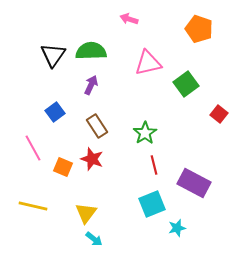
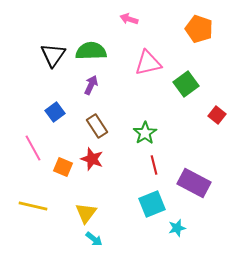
red square: moved 2 px left, 1 px down
